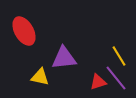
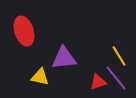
red ellipse: rotated 12 degrees clockwise
